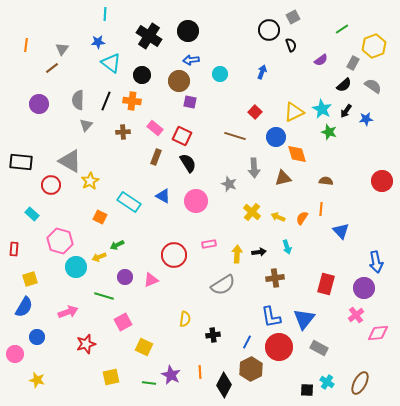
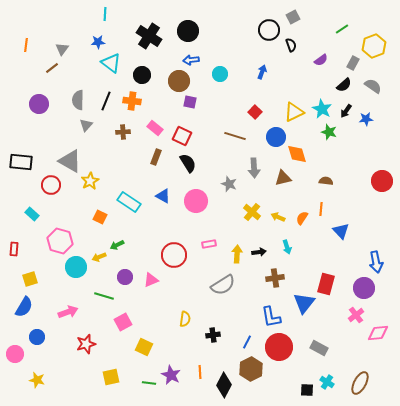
blue triangle at (304, 319): moved 16 px up
